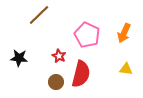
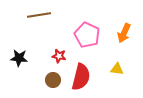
brown line: rotated 35 degrees clockwise
red star: rotated 16 degrees counterclockwise
yellow triangle: moved 9 px left
red semicircle: moved 3 px down
brown circle: moved 3 px left, 2 px up
